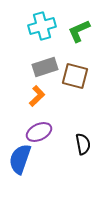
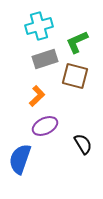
cyan cross: moved 3 px left
green L-shape: moved 2 px left, 11 px down
gray rectangle: moved 8 px up
purple ellipse: moved 6 px right, 6 px up
black semicircle: rotated 20 degrees counterclockwise
